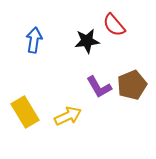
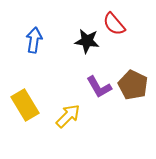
red semicircle: moved 1 px up
black star: rotated 15 degrees clockwise
brown pentagon: moved 1 px right; rotated 24 degrees counterclockwise
yellow rectangle: moved 7 px up
yellow arrow: rotated 20 degrees counterclockwise
